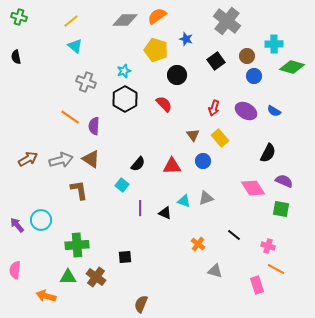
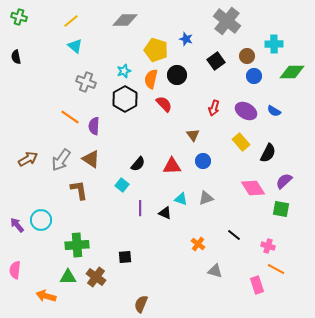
orange semicircle at (157, 16): moved 6 px left, 63 px down; rotated 42 degrees counterclockwise
green diamond at (292, 67): moved 5 px down; rotated 15 degrees counterclockwise
yellow rectangle at (220, 138): moved 21 px right, 4 px down
gray arrow at (61, 160): rotated 140 degrees clockwise
purple semicircle at (284, 181): rotated 66 degrees counterclockwise
cyan triangle at (184, 201): moved 3 px left, 2 px up
